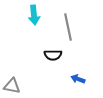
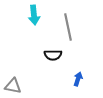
blue arrow: rotated 88 degrees clockwise
gray triangle: moved 1 px right
